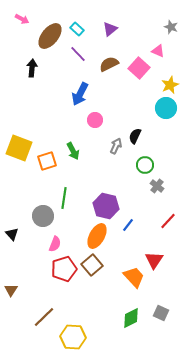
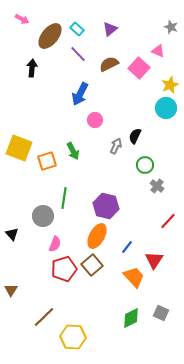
blue line: moved 1 px left, 22 px down
